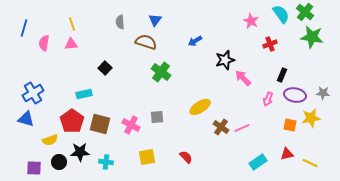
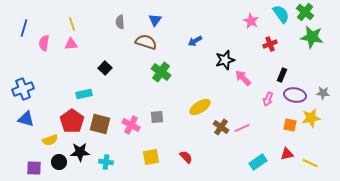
blue cross at (33, 93): moved 10 px left, 4 px up; rotated 10 degrees clockwise
yellow square at (147, 157): moved 4 px right
